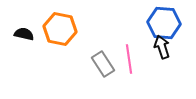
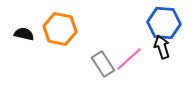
pink line: rotated 56 degrees clockwise
